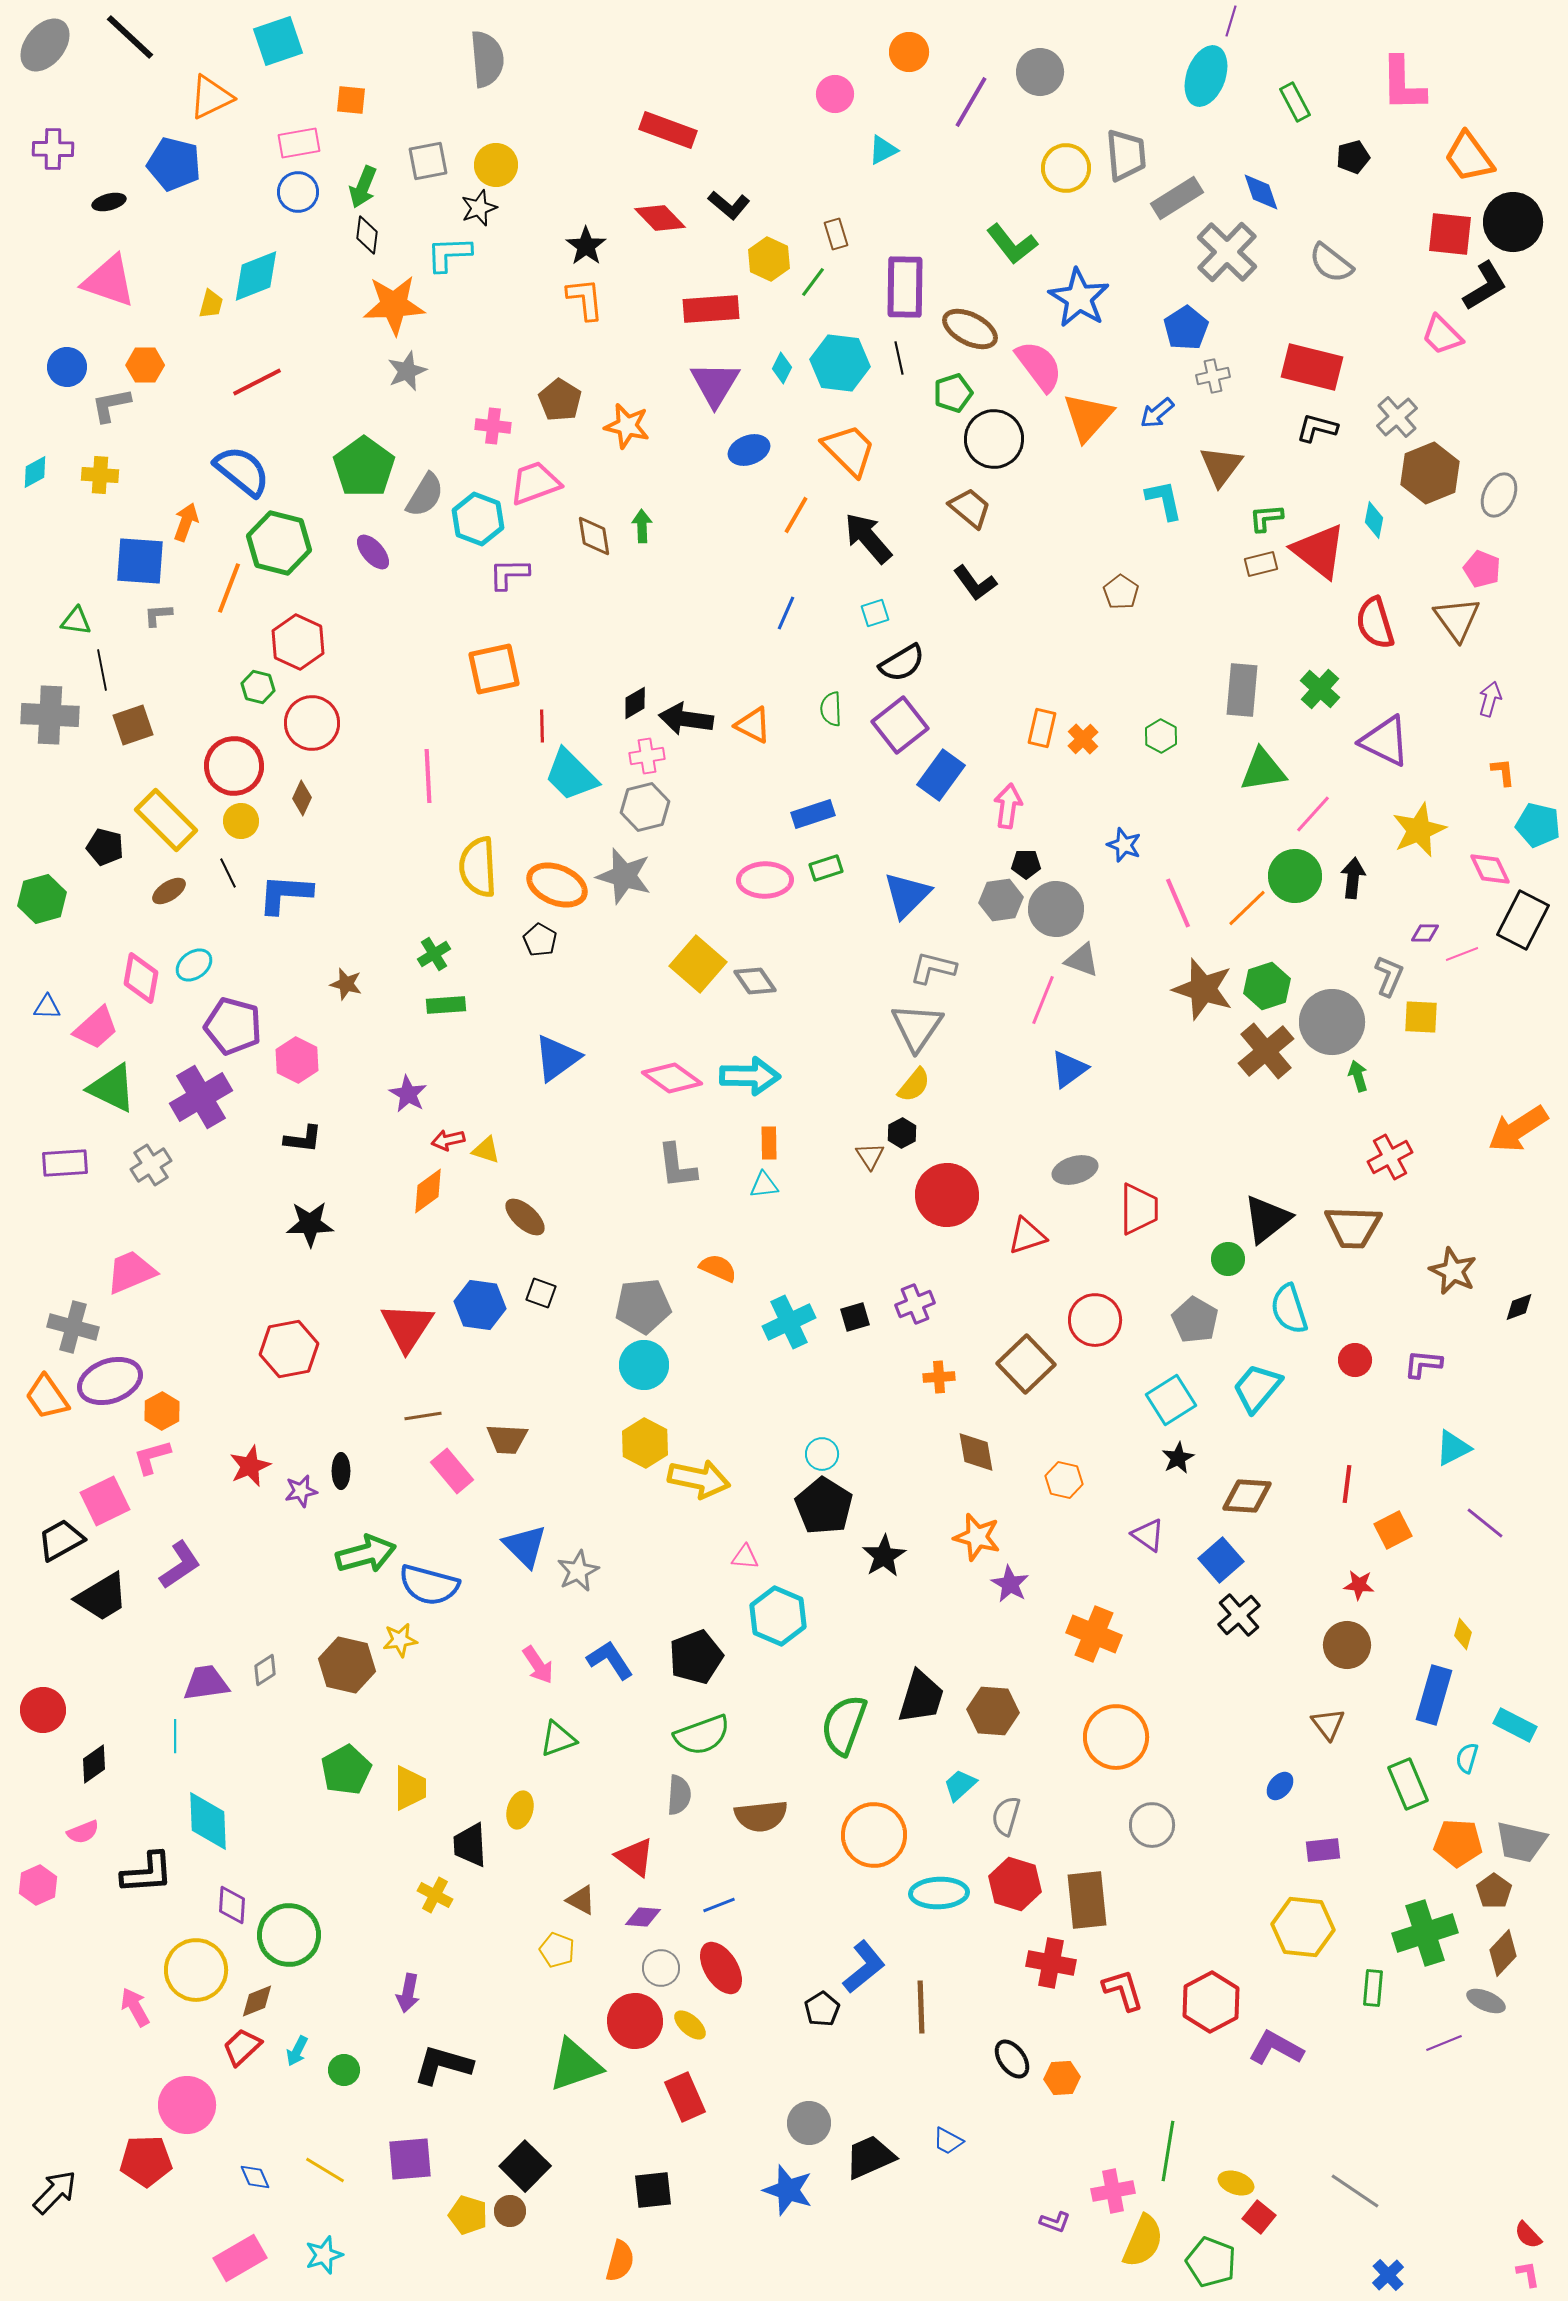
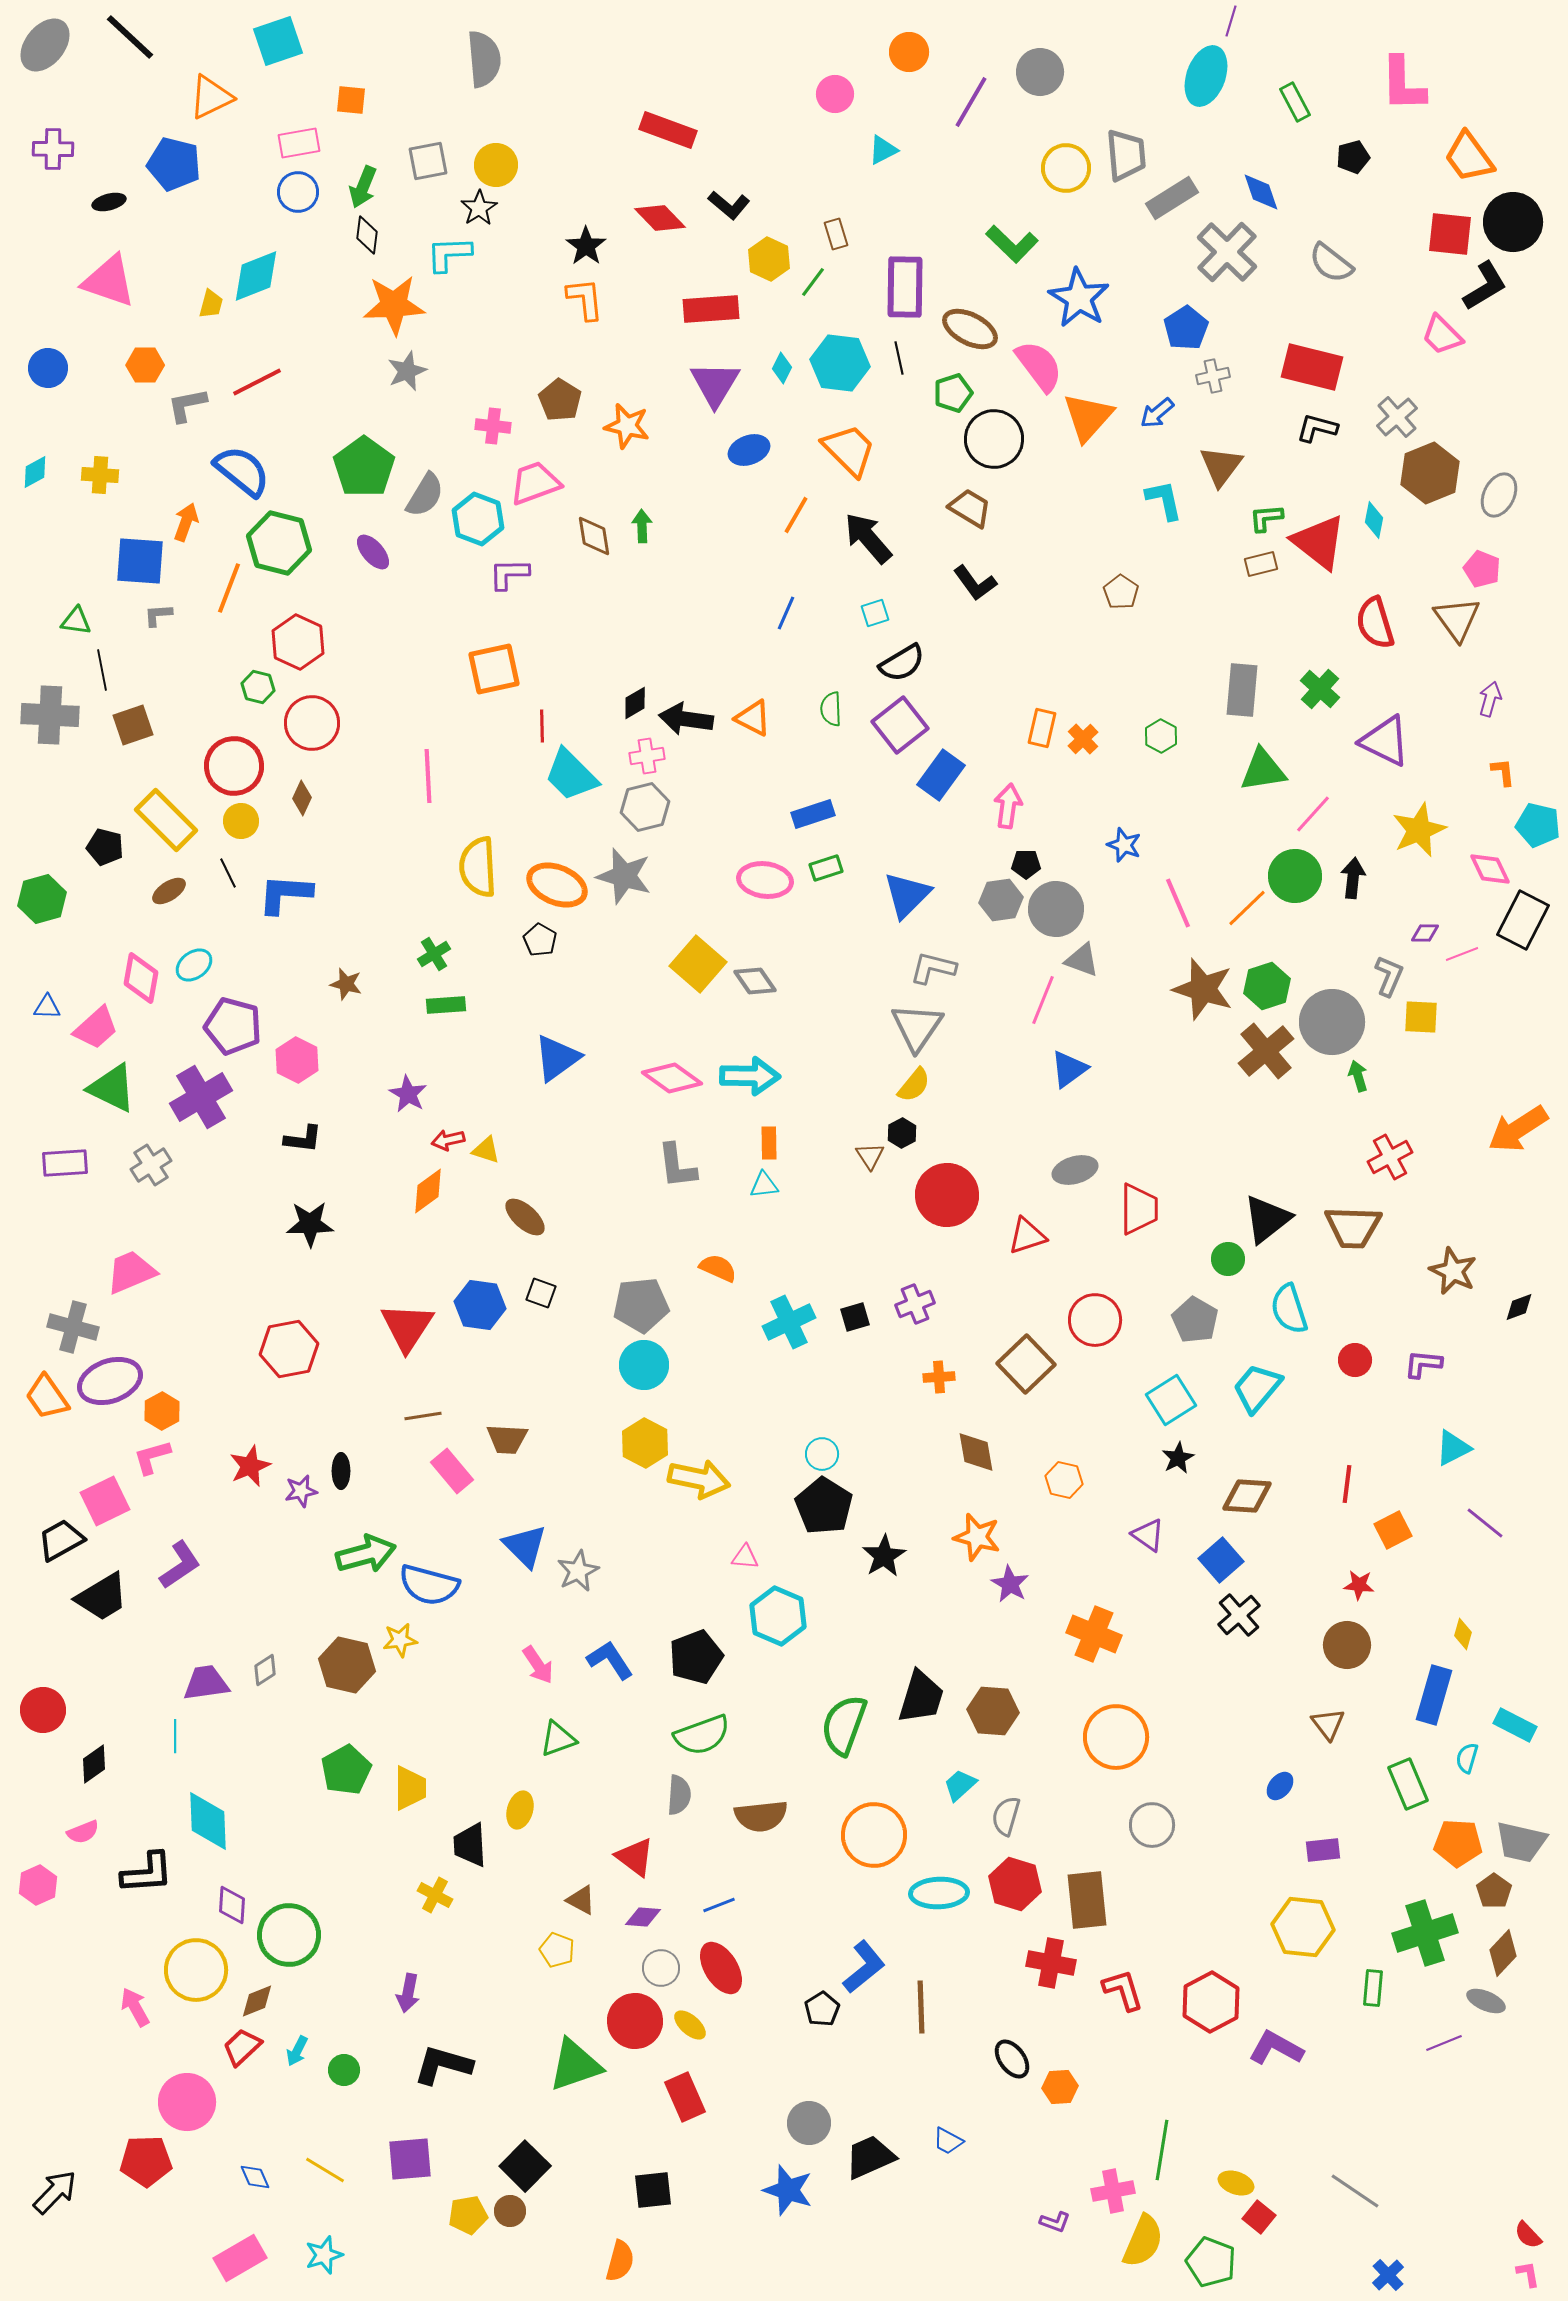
gray semicircle at (487, 59): moved 3 px left
gray rectangle at (1177, 198): moved 5 px left
black star at (479, 208): rotated 12 degrees counterclockwise
green L-shape at (1012, 244): rotated 8 degrees counterclockwise
blue circle at (67, 367): moved 19 px left, 1 px down
gray L-shape at (111, 405): moved 76 px right
brown trapezoid at (970, 508): rotated 9 degrees counterclockwise
red triangle at (1319, 551): moved 9 px up
orange triangle at (753, 725): moved 7 px up
pink ellipse at (765, 880): rotated 8 degrees clockwise
gray pentagon at (643, 1306): moved 2 px left, 1 px up
orange hexagon at (1062, 2078): moved 2 px left, 9 px down
pink circle at (187, 2105): moved 3 px up
green line at (1168, 2151): moved 6 px left, 1 px up
yellow pentagon at (468, 2215): rotated 27 degrees counterclockwise
